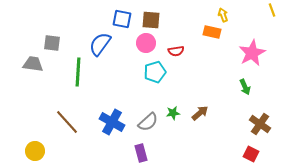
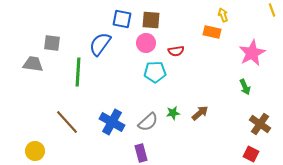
cyan pentagon: rotated 15 degrees clockwise
